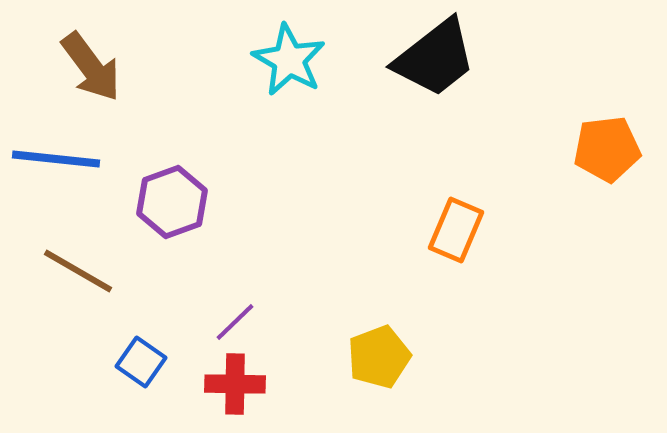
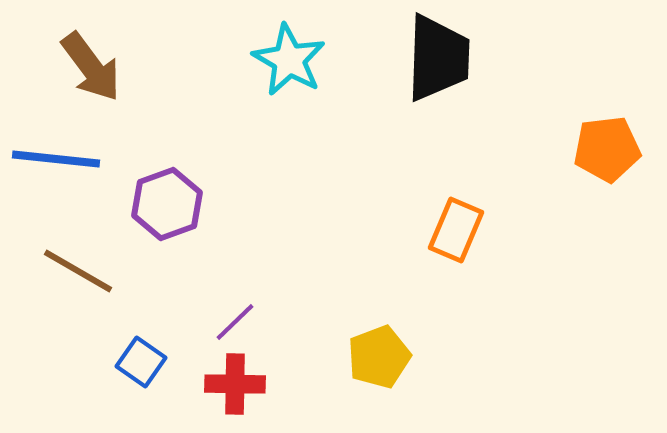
black trapezoid: moved 3 px right; rotated 50 degrees counterclockwise
purple hexagon: moved 5 px left, 2 px down
